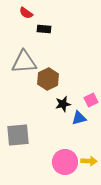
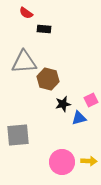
brown hexagon: rotated 20 degrees counterclockwise
pink circle: moved 3 px left
